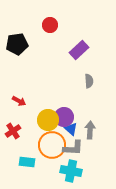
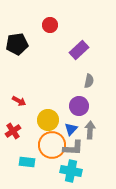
gray semicircle: rotated 16 degrees clockwise
purple circle: moved 15 px right, 11 px up
blue triangle: rotated 32 degrees clockwise
